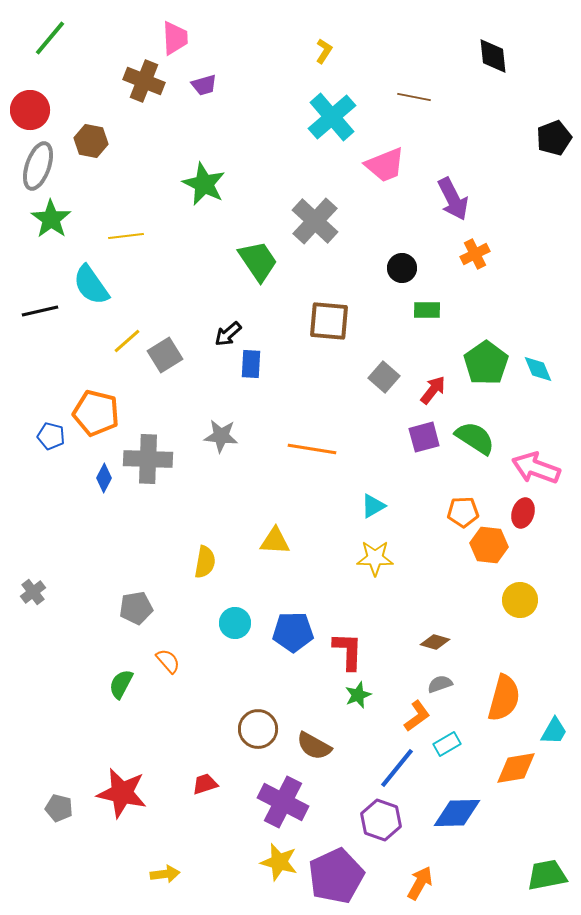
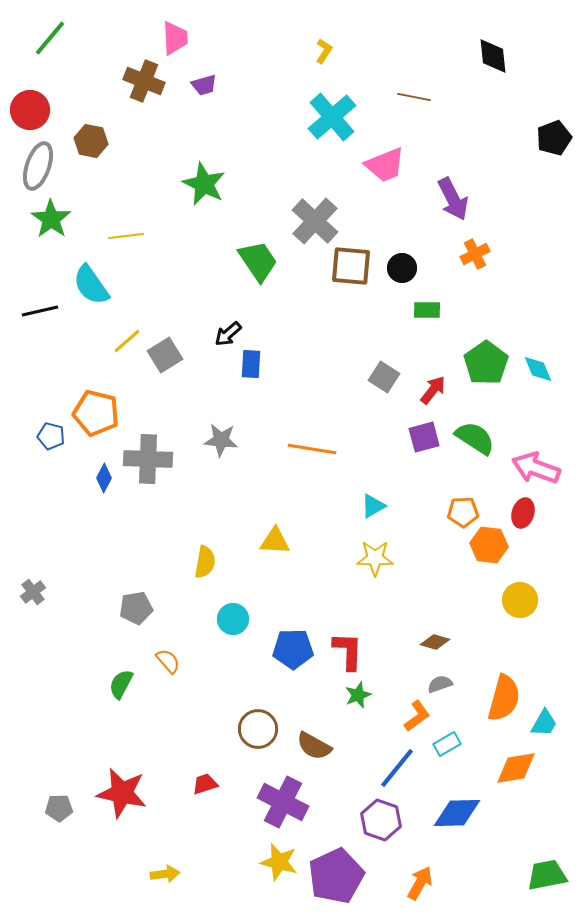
brown square at (329, 321): moved 22 px right, 55 px up
gray square at (384, 377): rotated 8 degrees counterclockwise
gray star at (221, 436): moved 4 px down
cyan circle at (235, 623): moved 2 px left, 4 px up
blue pentagon at (293, 632): moved 17 px down
cyan trapezoid at (554, 731): moved 10 px left, 8 px up
gray pentagon at (59, 808): rotated 16 degrees counterclockwise
